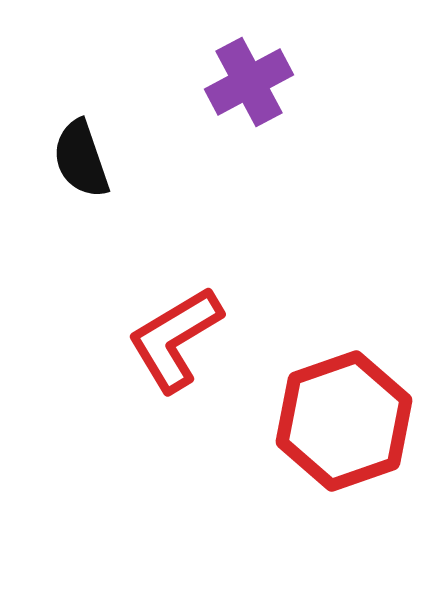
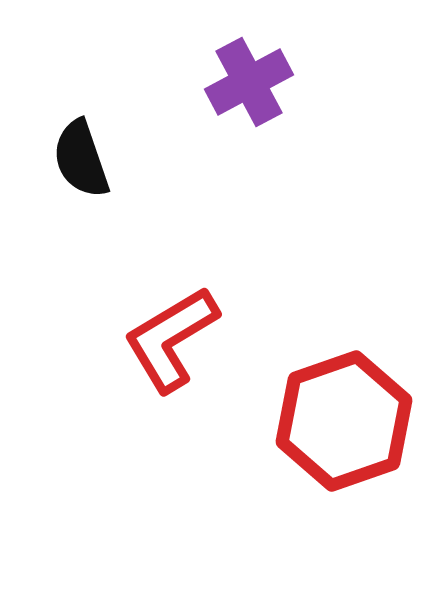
red L-shape: moved 4 px left
